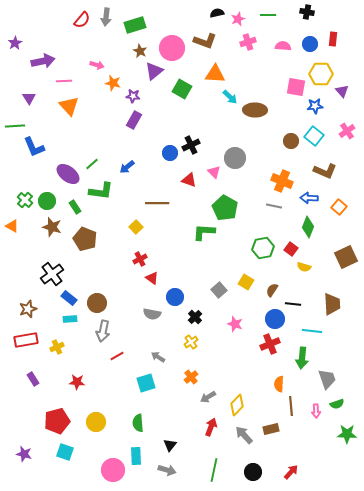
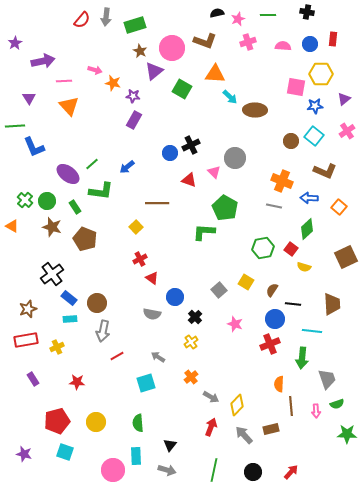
pink arrow at (97, 65): moved 2 px left, 5 px down
purple triangle at (342, 91): moved 2 px right, 8 px down; rotated 32 degrees clockwise
green diamond at (308, 227): moved 1 px left, 2 px down; rotated 25 degrees clockwise
gray arrow at (208, 397): moved 3 px right; rotated 119 degrees counterclockwise
